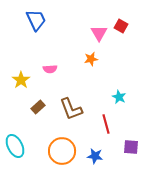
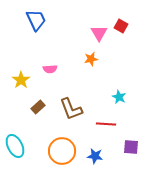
red line: rotated 72 degrees counterclockwise
